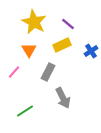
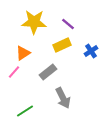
yellow star: rotated 25 degrees counterclockwise
orange triangle: moved 6 px left, 3 px down; rotated 28 degrees clockwise
gray rectangle: rotated 24 degrees clockwise
